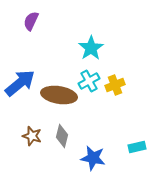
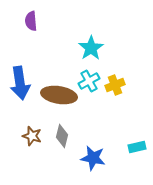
purple semicircle: rotated 30 degrees counterclockwise
blue arrow: rotated 120 degrees clockwise
